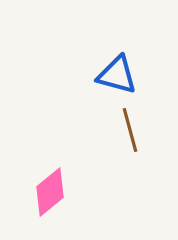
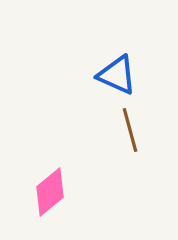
blue triangle: rotated 9 degrees clockwise
